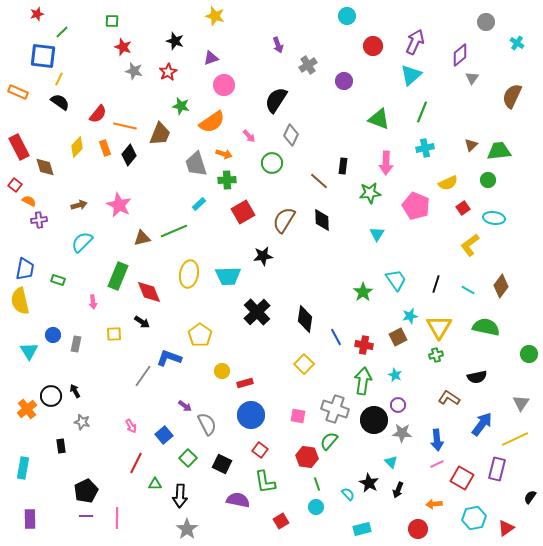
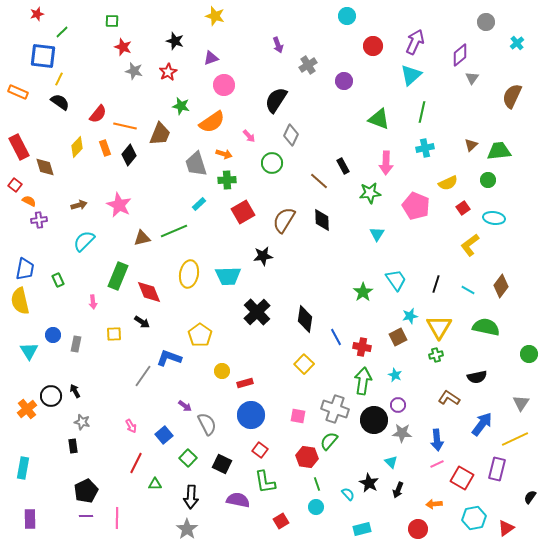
cyan cross at (517, 43): rotated 16 degrees clockwise
green line at (422, 112): rotated 10 degrees counterclockwise
black rectangle at (343, 166): rotated 35 degrees counterclockwise
cyan semicircle at (82, 242): moved 2 px right, 1 px up
green rectangle at (58, 280): rotated 48 degrees clockwise
red cross at (364, 345): moved 2 px left, 2 px down
black rectangle at (61, 446): moved 12 px right
black arrow at (180, 496): moved 11 px right, 1 px down
